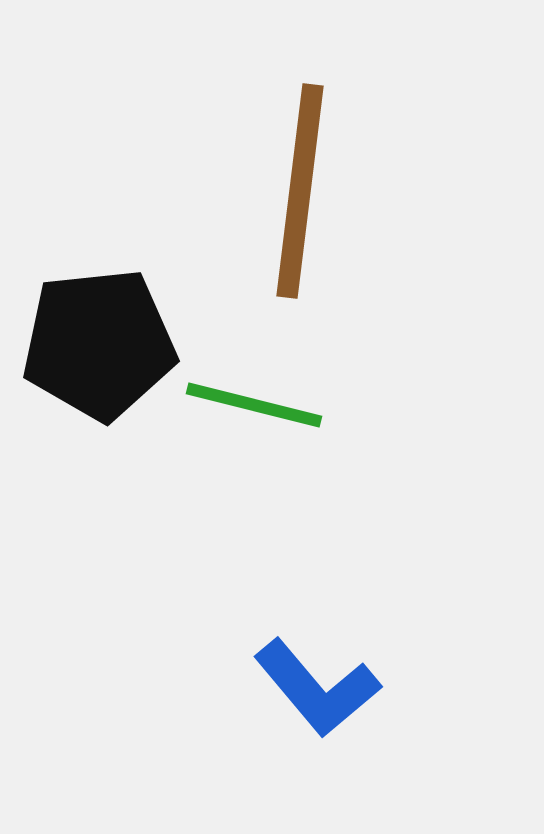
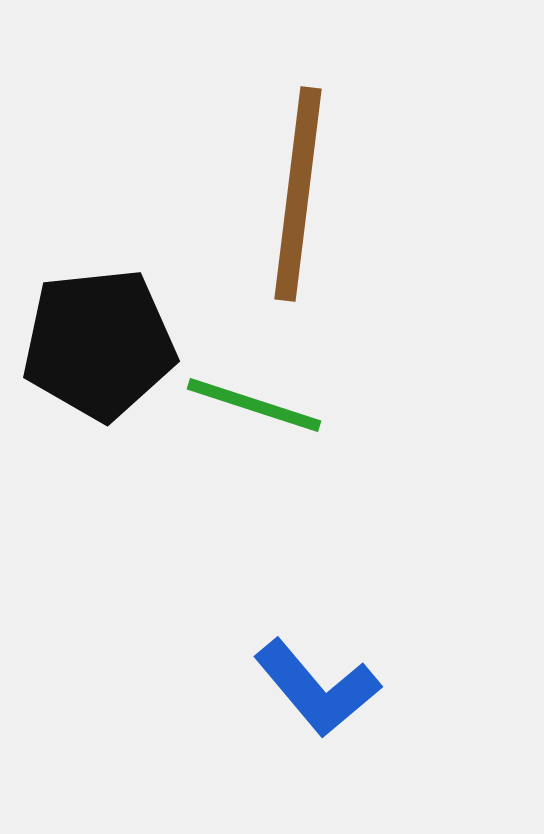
brown line: moved 2 px left, 3 px down
green line: rotated 4 degrees clockwise
